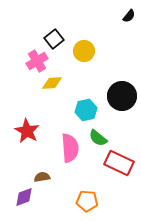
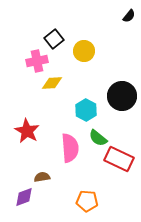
pink cross: rotated 20 degrees clockwise
cyan hexagon: rotated 20 degrees counterclockwise
red rectangle: moved 4 px up
